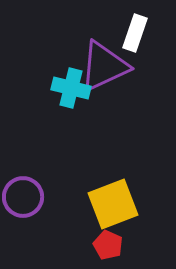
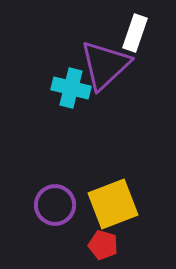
purple triangle: moved 1 px right, 1 px up; rotated 18 degrees counterclockwise
purple circle: moved 32 px right, 8 px down
red pentagon: moved 5 px left; rotated 8 degrees counterclockwise
